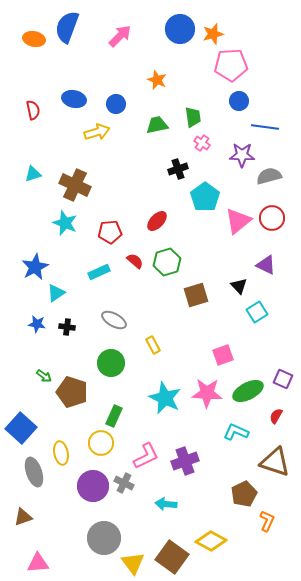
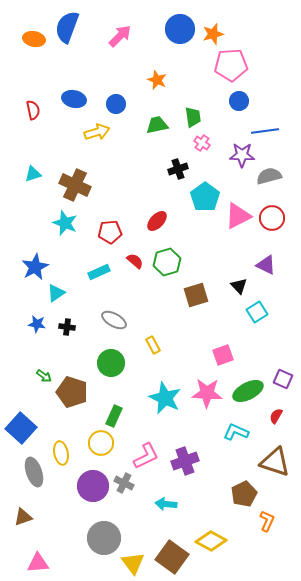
blue line at (265, 127): moved 4 px down; rotated 16 degrees counterclockwise
pink triangle at (238, 221): moved 5 px up; rotated 12 degrees clockwise
